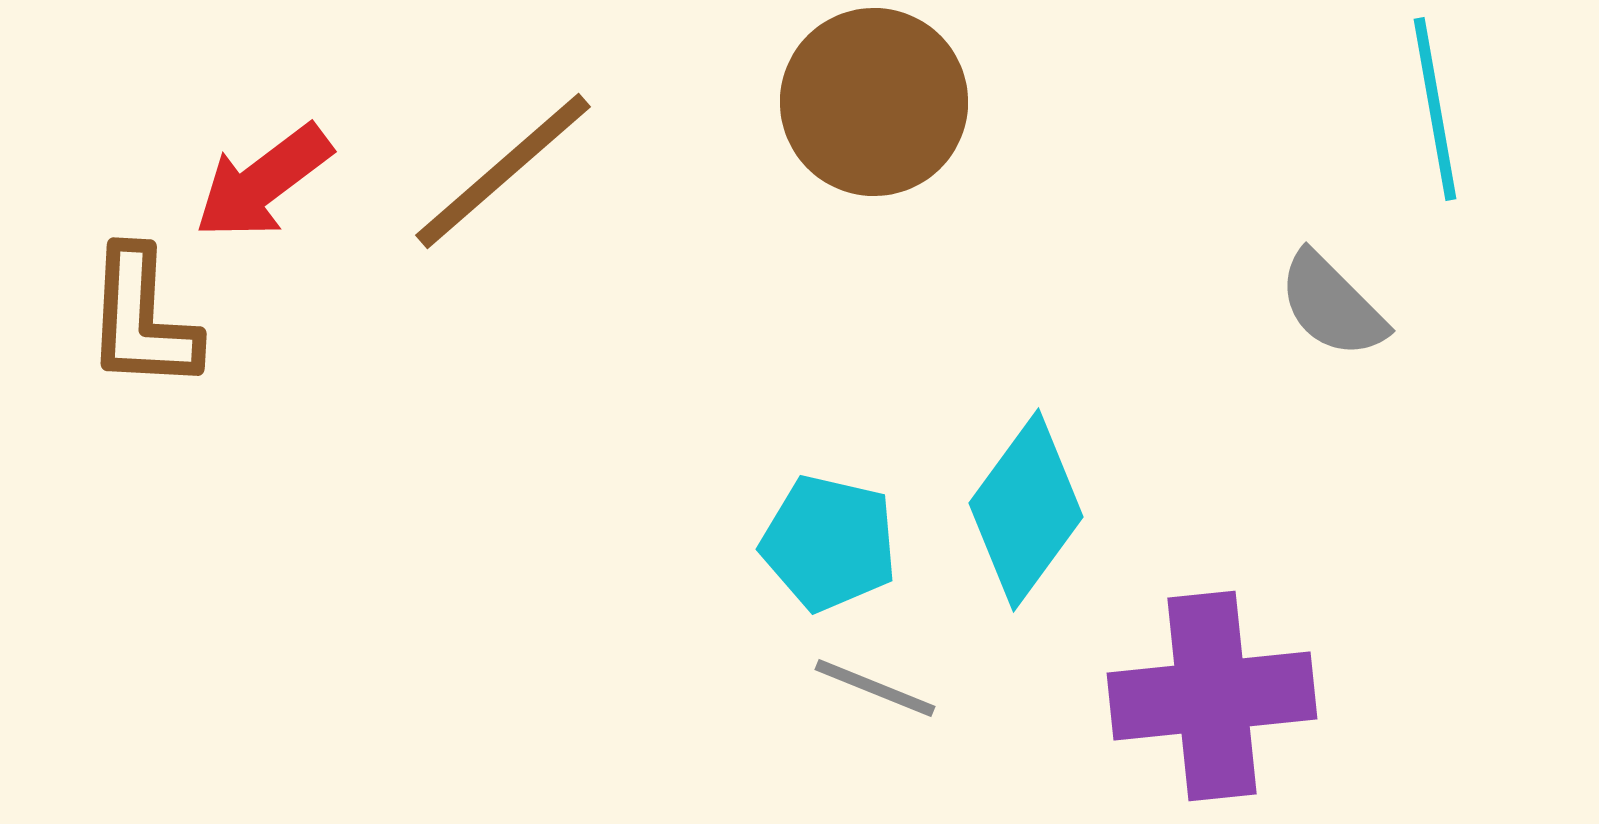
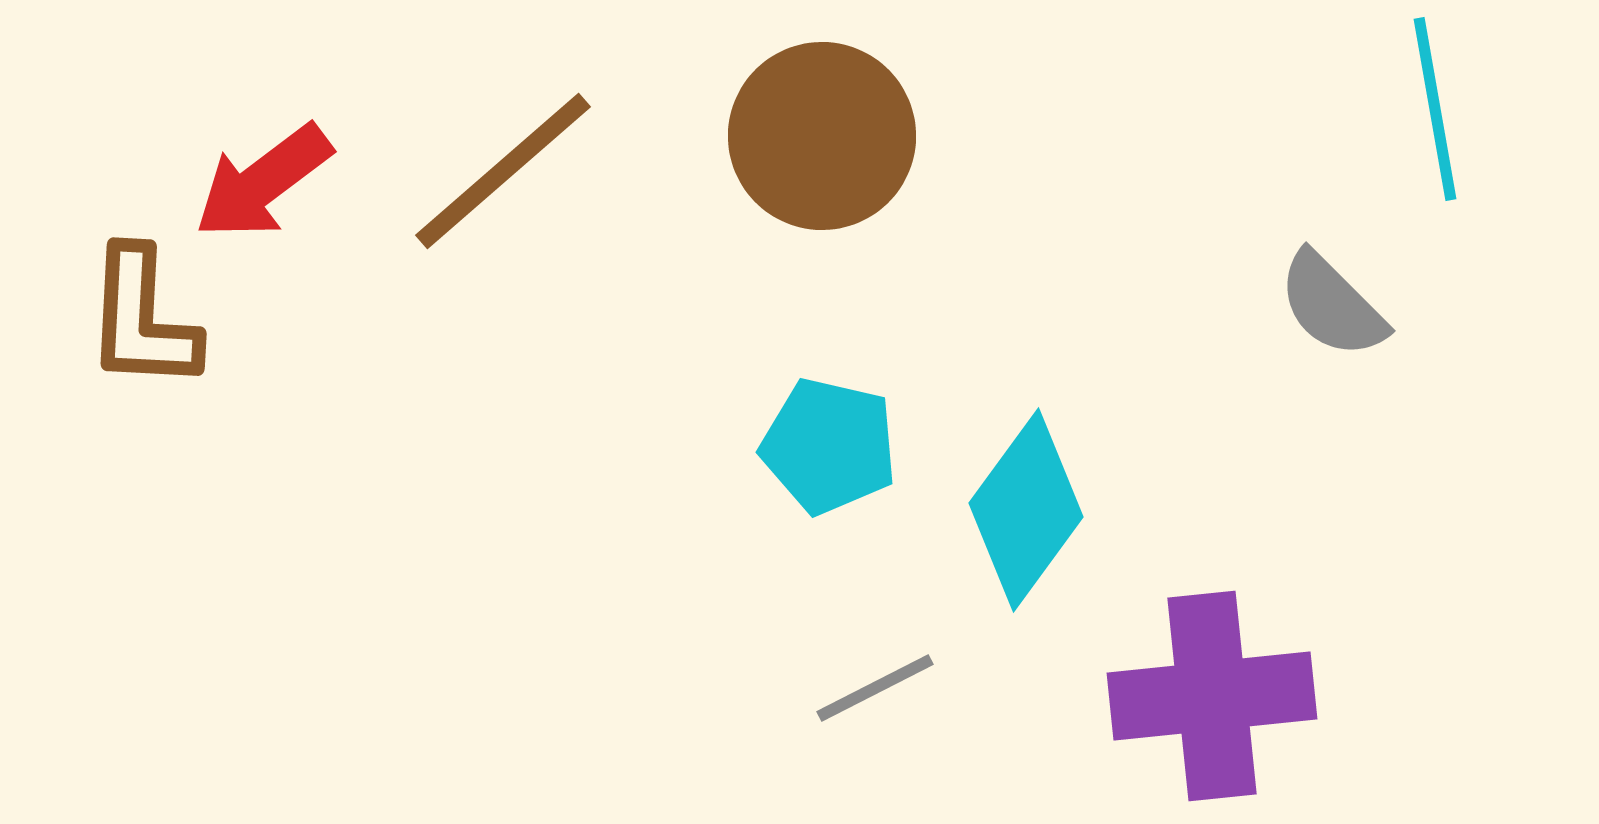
brown circle: moved 52 px left, 34 px down
cyan pentagon: moved 97 px up
gray line: rotated 49 degrees counterclockwise
